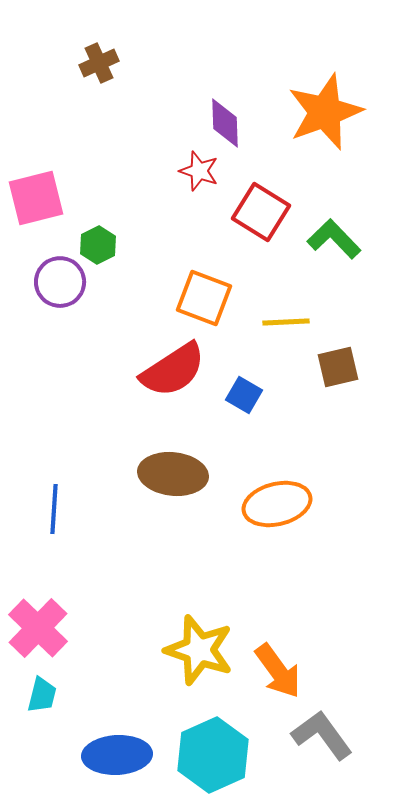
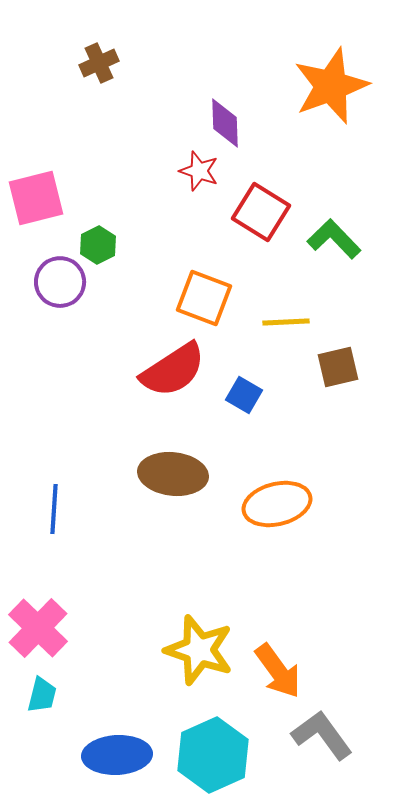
orange star: moved 6 px right, 26 px up
